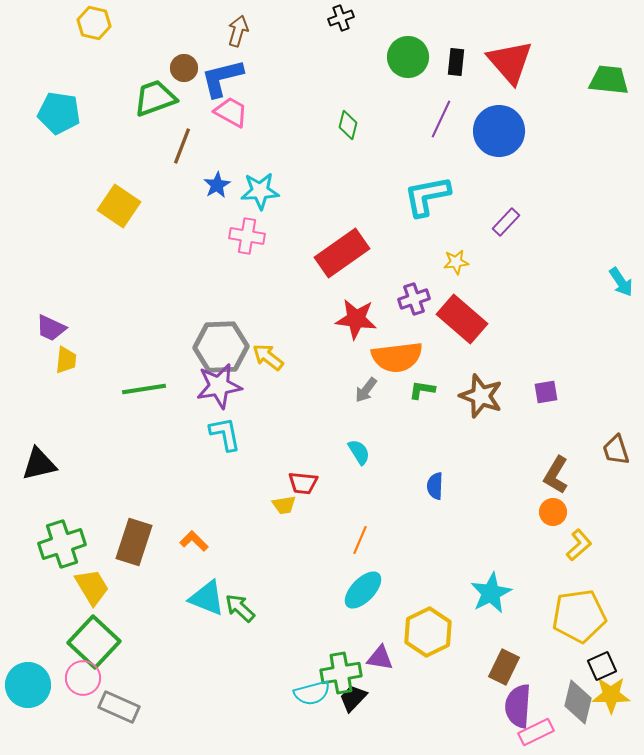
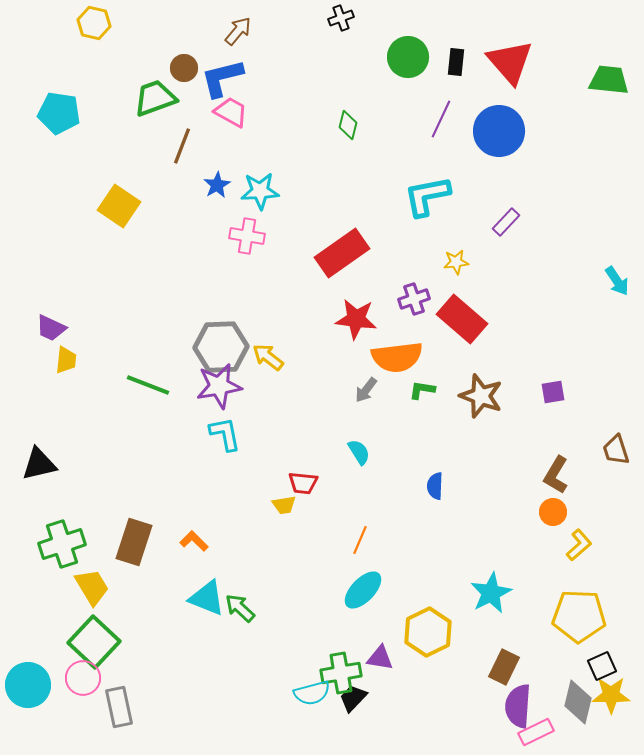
brown arrow at (238, 31): rotated 24 degrees clockwise
cyan arrow at (621, 282): moved 4 px left, 1 px up
green line at (144, 389): moved 4 px right, 4 px up; rotated 30 degrees clockwise
purple square at (546, 392): moved 7 px right
yellow pentagon at (579, 616): rotated 10 degrees clockwise
gray rectangle at (119, 707): rotated 54 degrees clockwise
